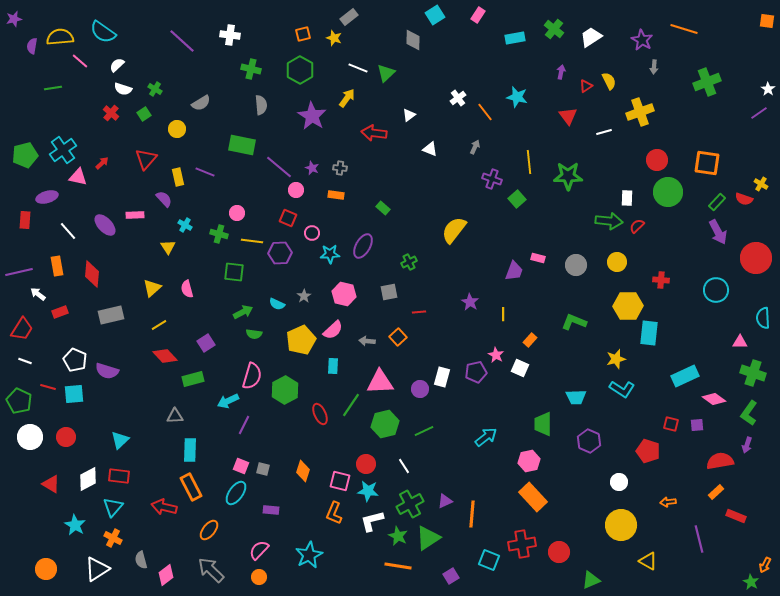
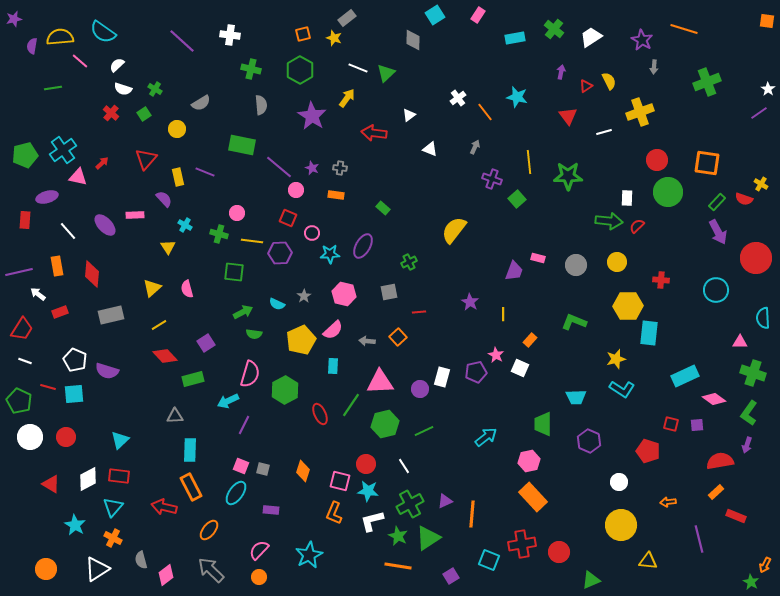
gray rectangle at (349, 17): moved 2 px left, 1 px down
pink semicircle at (252, 376): moved 2 px left, 2 px up
yellow triangle at (648, 561): rotated 24 degrees counterclockwise
